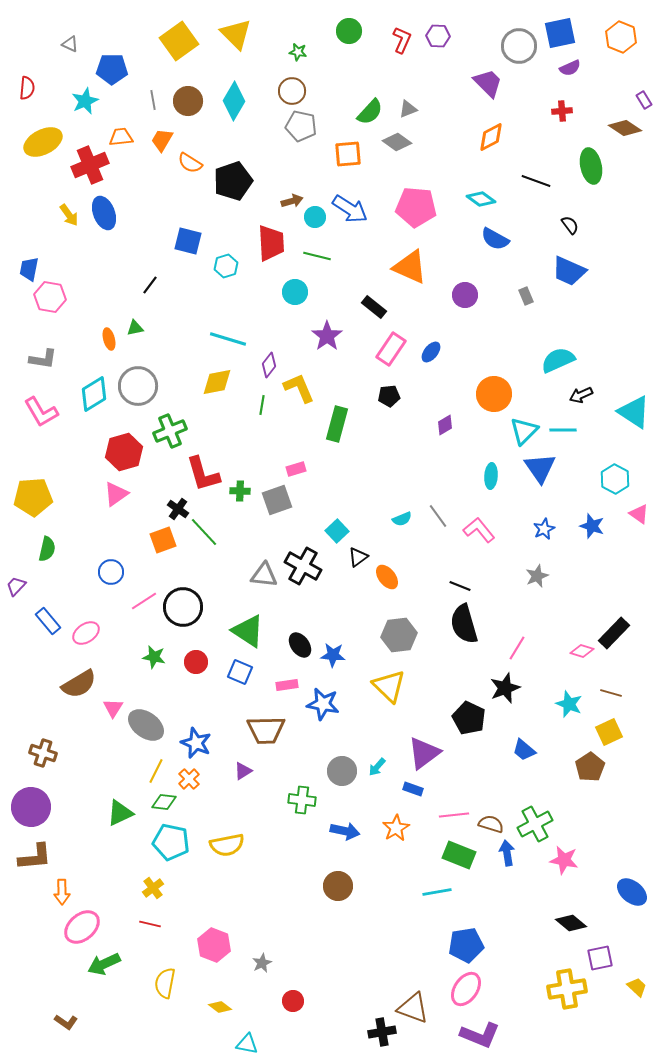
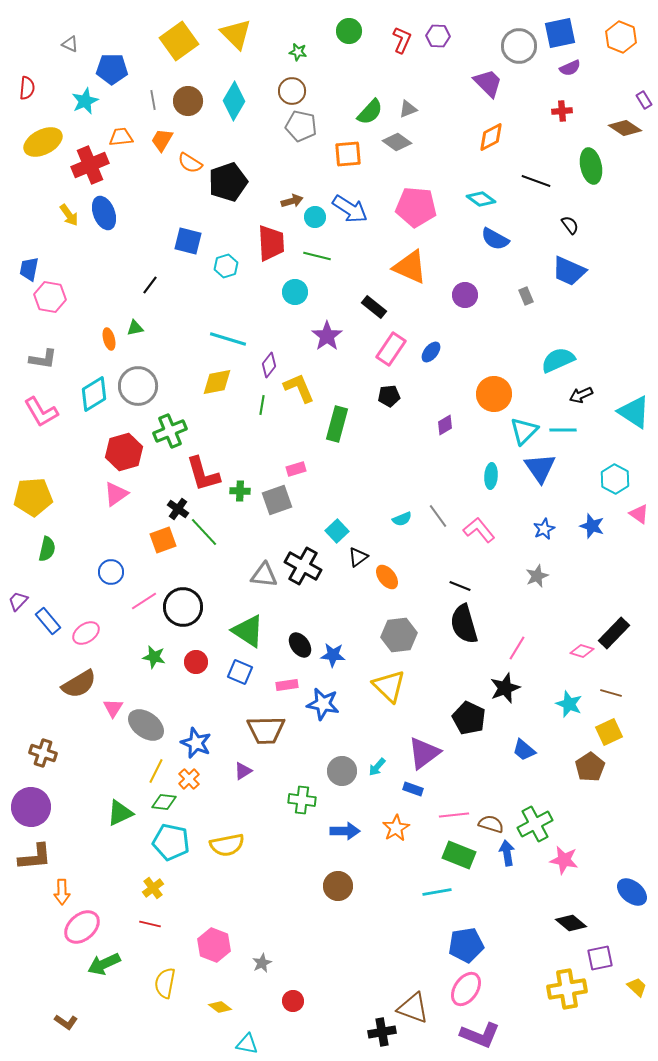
black pentagon at (233, 181): moved 5 px left, 1 px down
purple trapezoid at (16, 586): moved 2 px right, 15 px down
blue arrow at (345, 831): rotated 12 degrees counterclockwise
